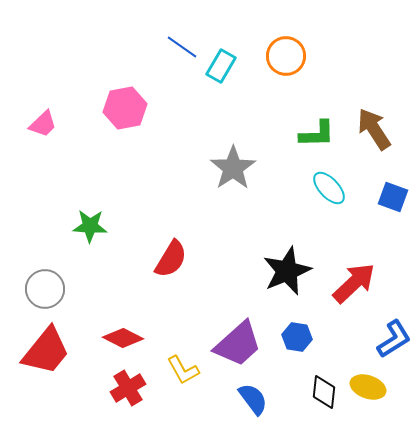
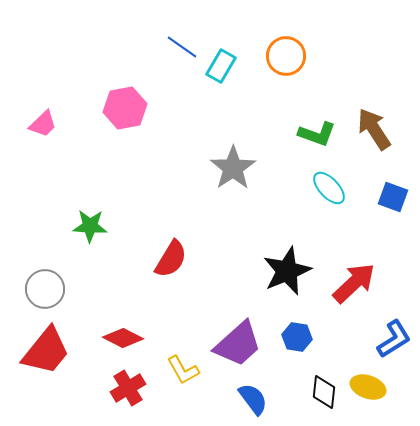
green L-shape: rotated 21 degrees clockwise
